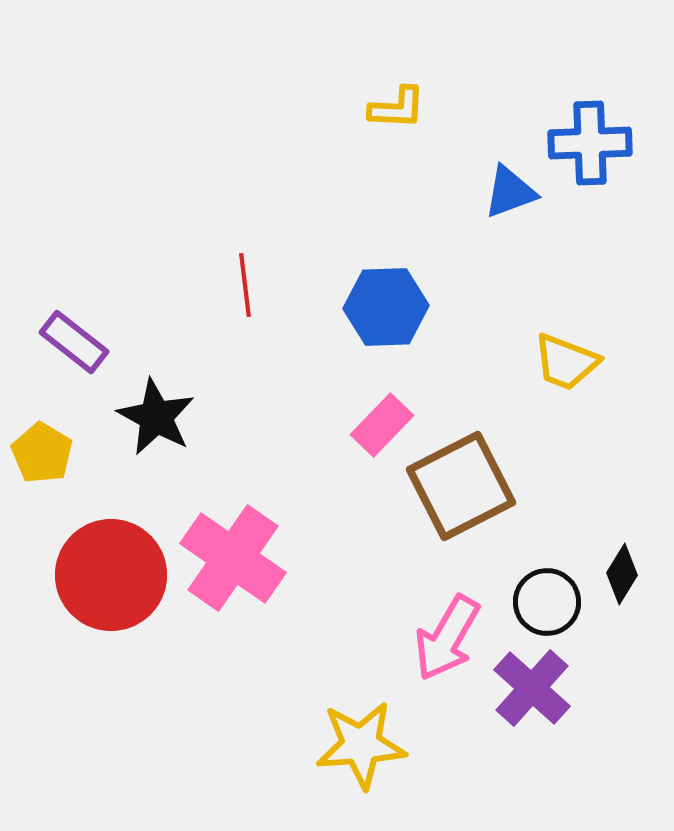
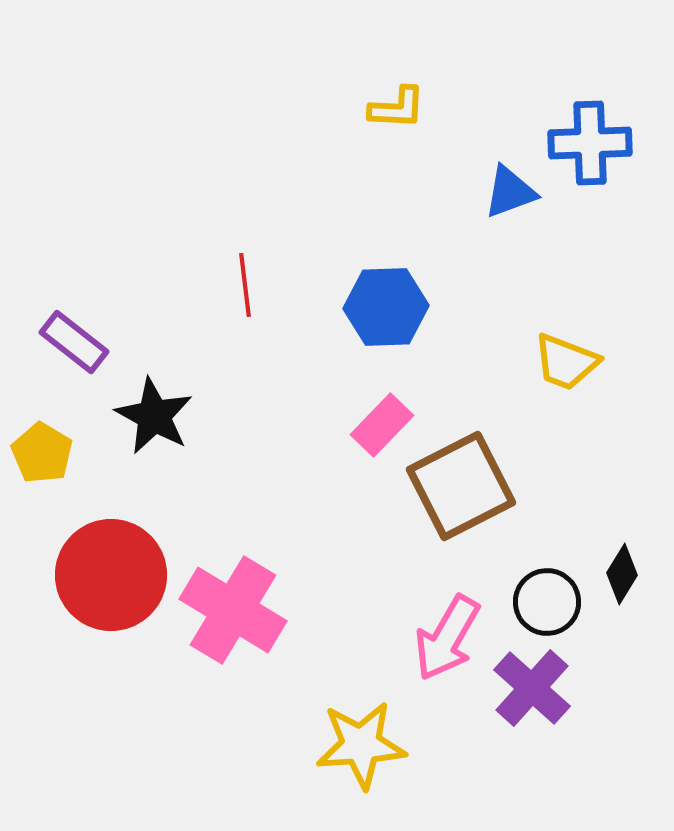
black star: moved 2 px left, 1 px up
pink cross: moved 52 px down; rotated 4 degrees counterclockwise
